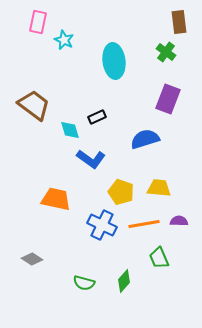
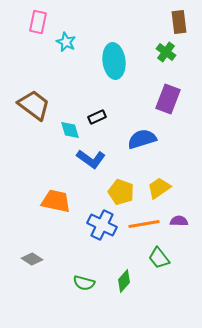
cyan star: moved 2 px right, 2 px down
blue semicircle: moved 3 px left
yellow trapezoid: rotated 40 degrees counterclockwise
orange trapezoid: moved 2 px down
green trapezoid: rotated 15 degrees counterclockwise
